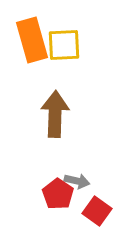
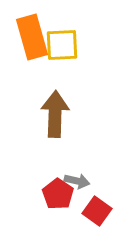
orange rectangle: moved 3 px up
yellow square: moved 2 px left
